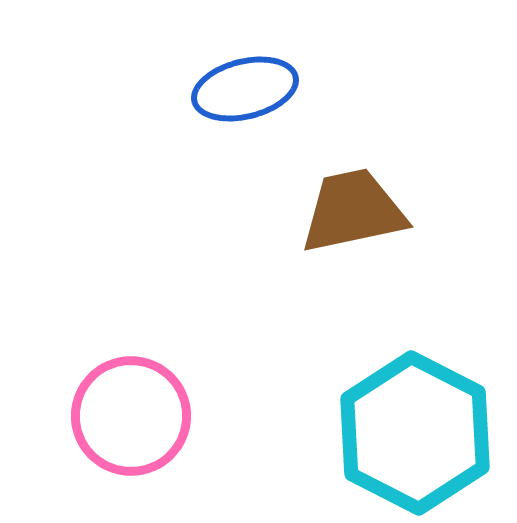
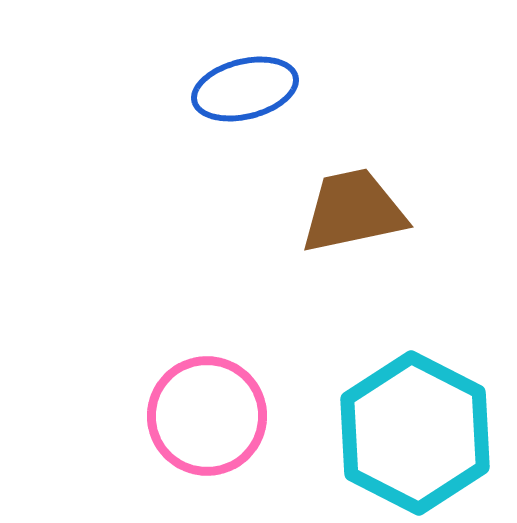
pink circle: moved 76 px right
